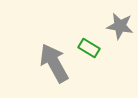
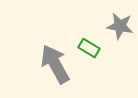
gray arrow: moved 1 px right, 1 px down
